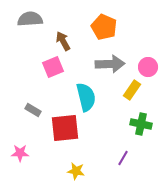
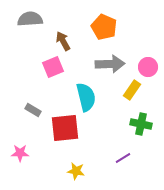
purple line: rotated 28 degrees clockwise
